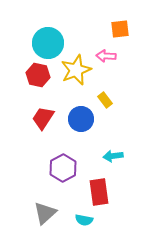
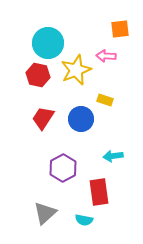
yellow rectangle: rotated 35 degrees counterclockwise
